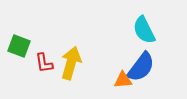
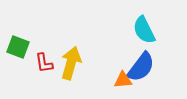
green square: moved 1 px left, 1 px down
